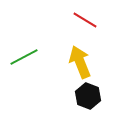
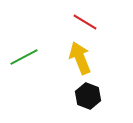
red line: moved 2 px down
yellow arrow: moved 4 px up
